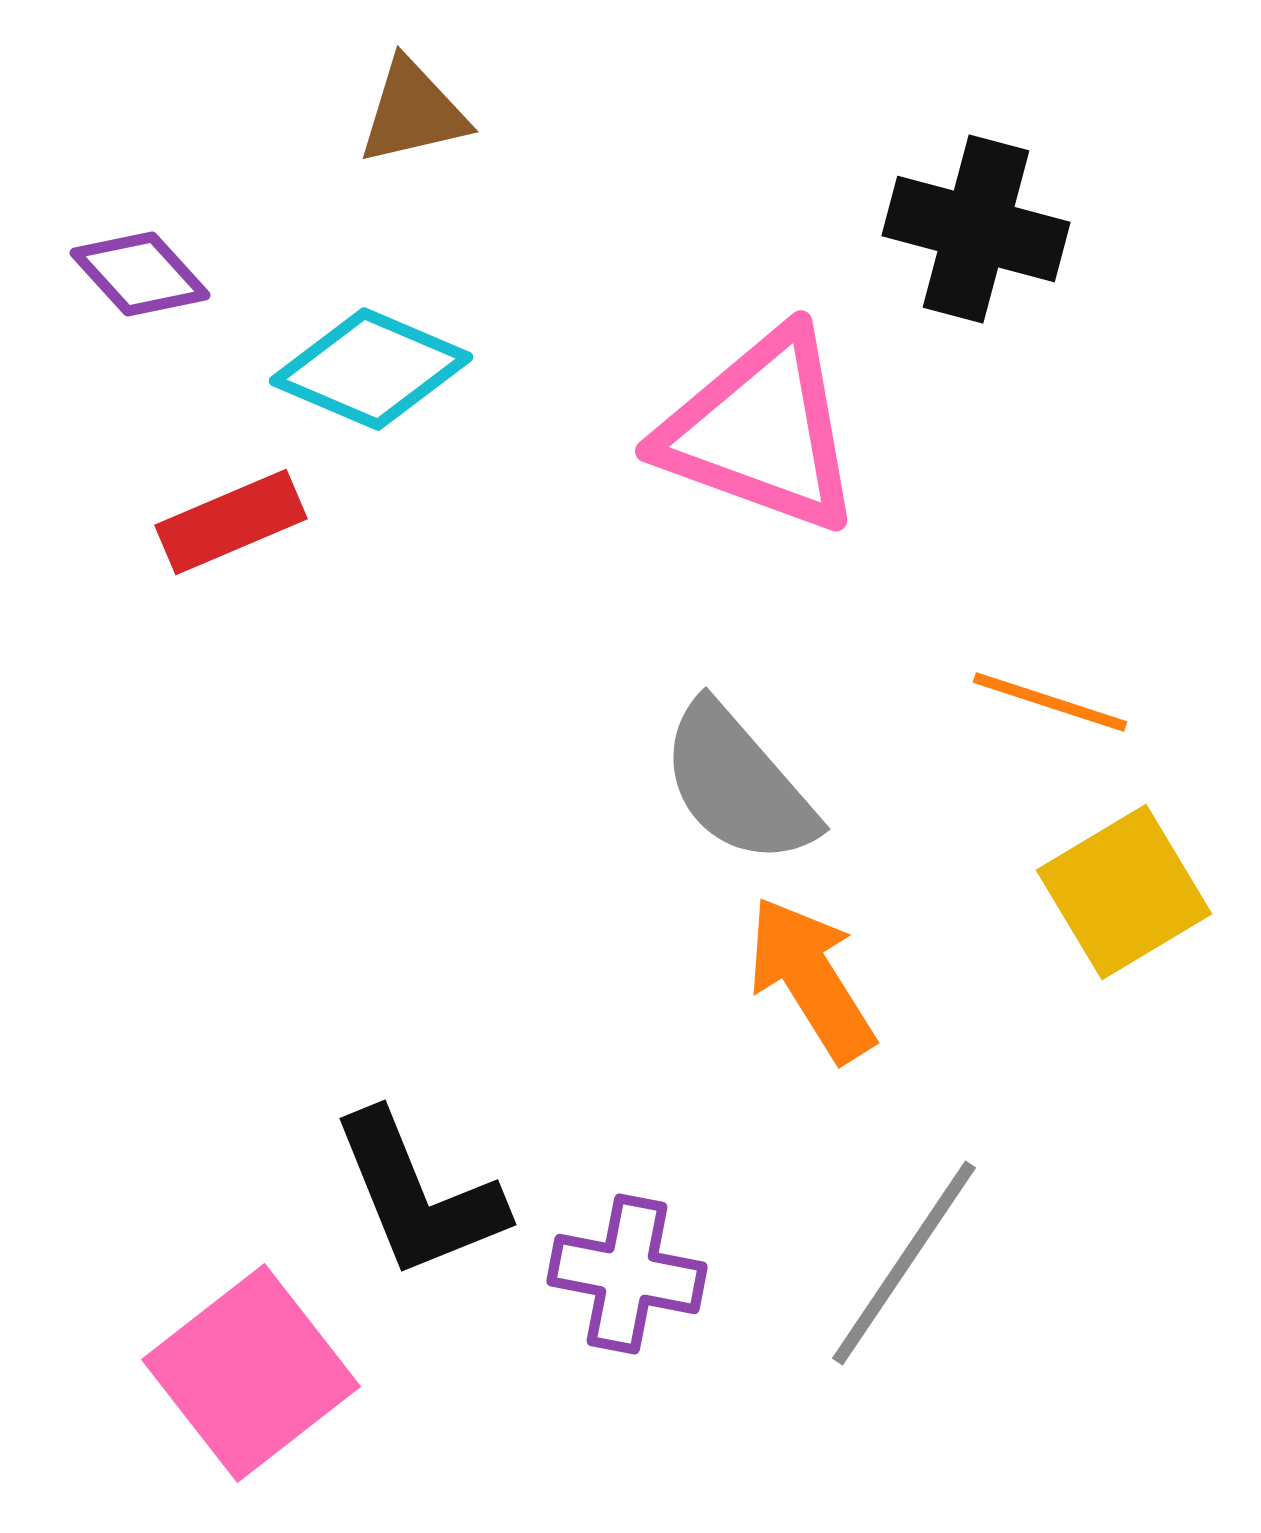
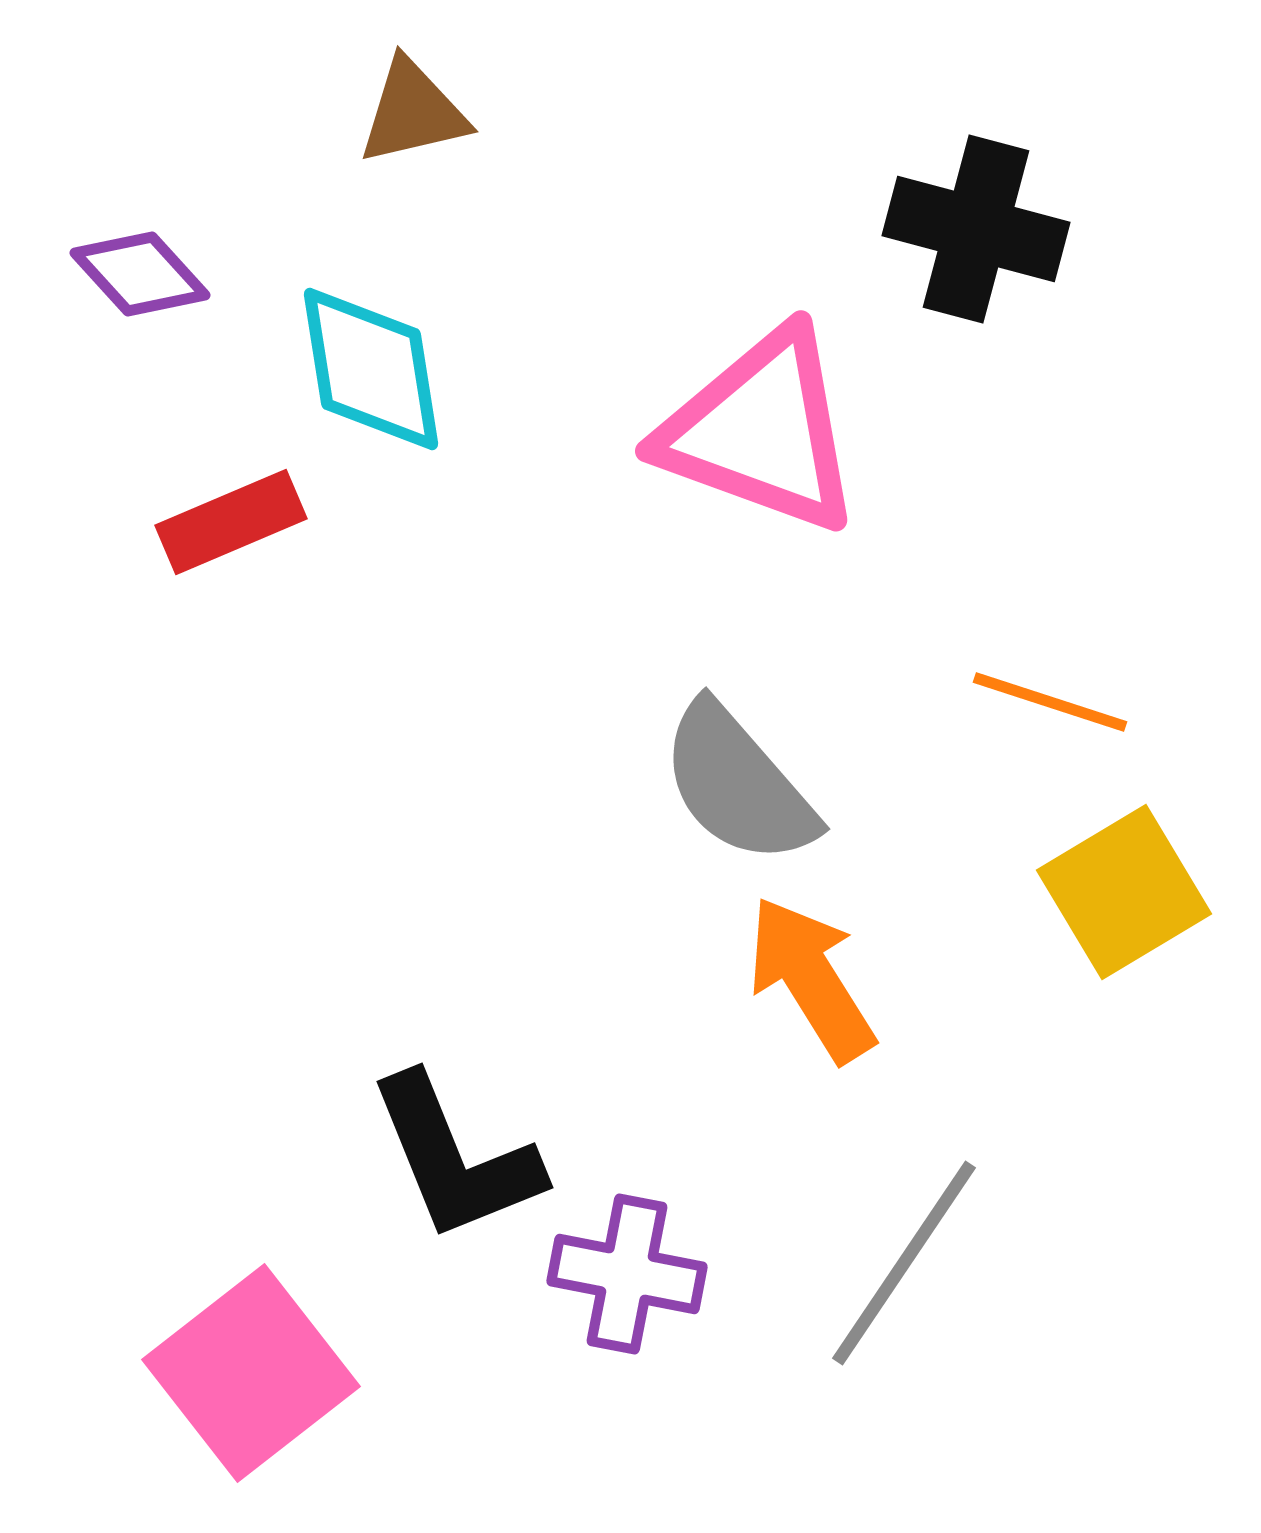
cyan diamond: rotated 58 degrees clockwise
black L-shape: moved 37 px right, 37 px up
